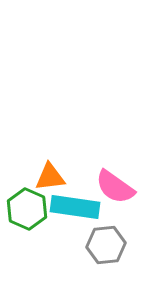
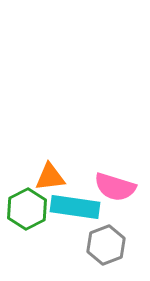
pink semicircle: rotated 18 degrees counterclockwise
green hexagon: rotated 9 degrees clockwise
gray hexagon: rotated 15 degrees counterclockwise
